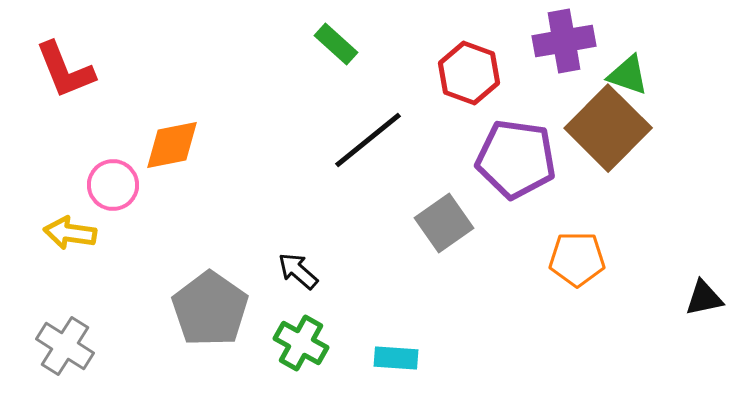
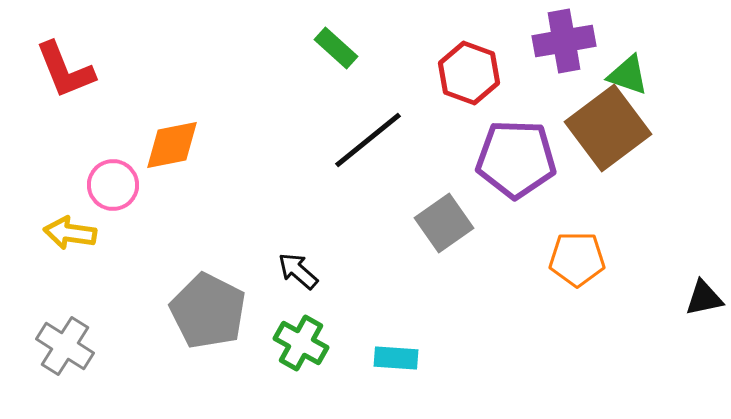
green rectangle: moved 4 px down
brown square: rotated 8 degrees clockwise
purple pentagon: rotated 6 degrees counterclockwise
gray pentagon: moved 2 px left, 2 px down; rotated 8 degrees counterclockwise
